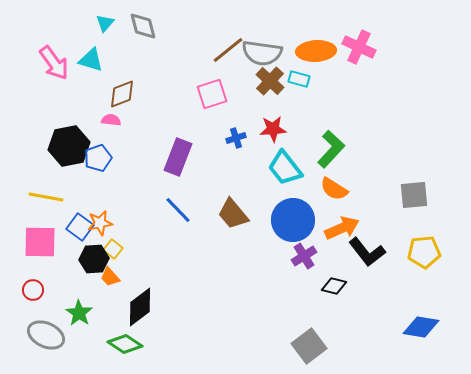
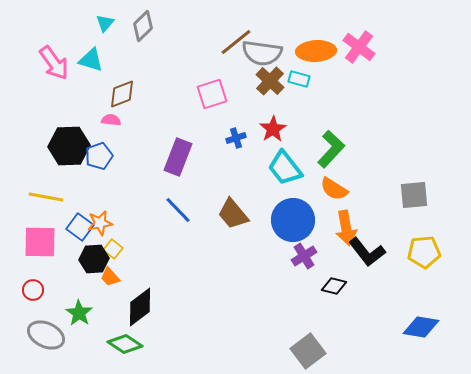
gray diamond at (143, 26): rotated 60 degrees clockwise
pink cross at (359, 47): rotated 12 degrees clockwise
brown line at (228, 50): moved 8 px right, 8 px up
red star at (273, 129): rotated 28 degrees counterclockwise
black hexagon at (69, 146): rotated 9 degrees clockwise
blue pentagon at (98, 158): moved 1 px right, 2 px up
orange arrow at (342, 228): moved 4 px right; rotated 104 degrees clockwise
gray square at (309, 346): moved 1 px left, 5 px down
